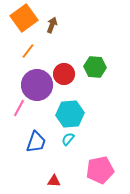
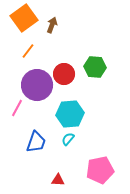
pink line: moved 2 px left
red triangle: moved 4 px right, 1 px up
